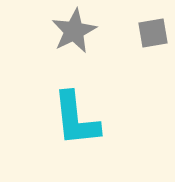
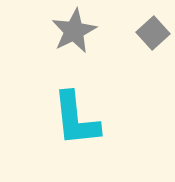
gray square: rotated 32 degrees counterclockwise
